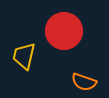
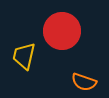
red circle: moved 2 px left
